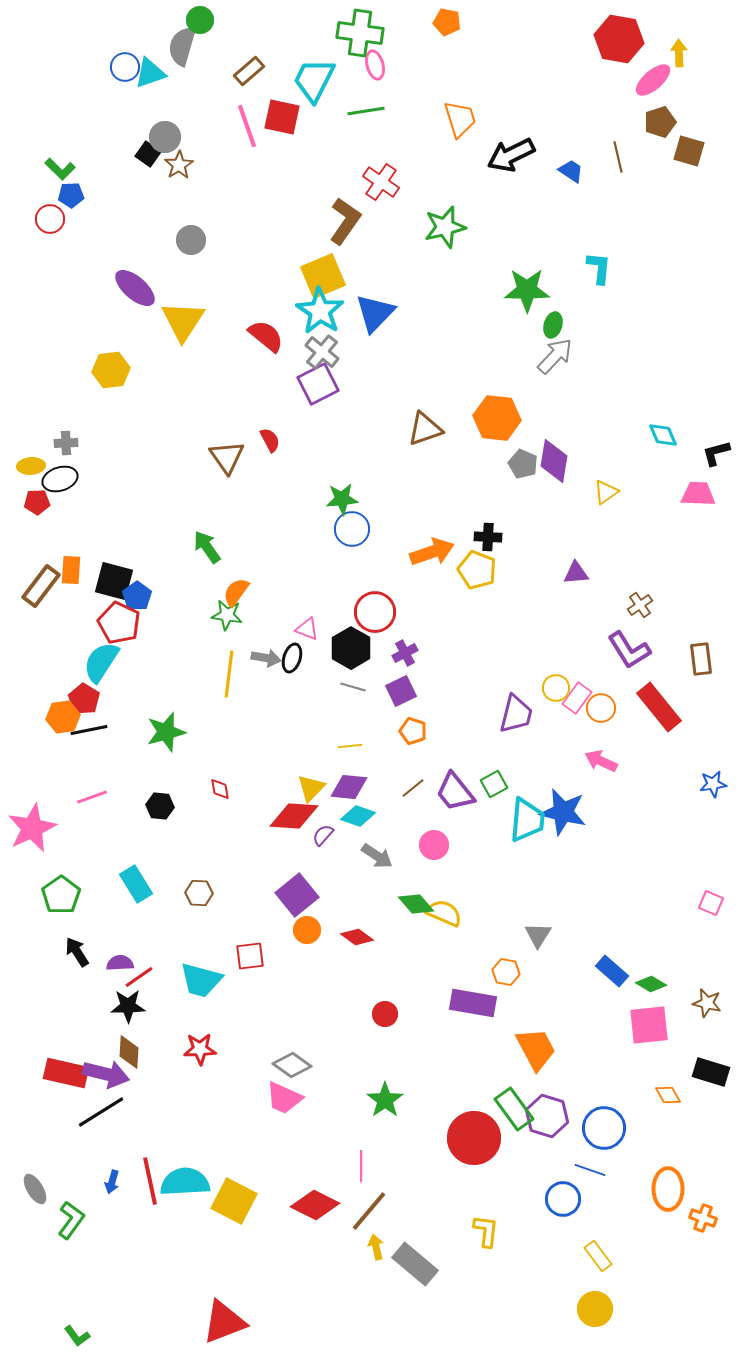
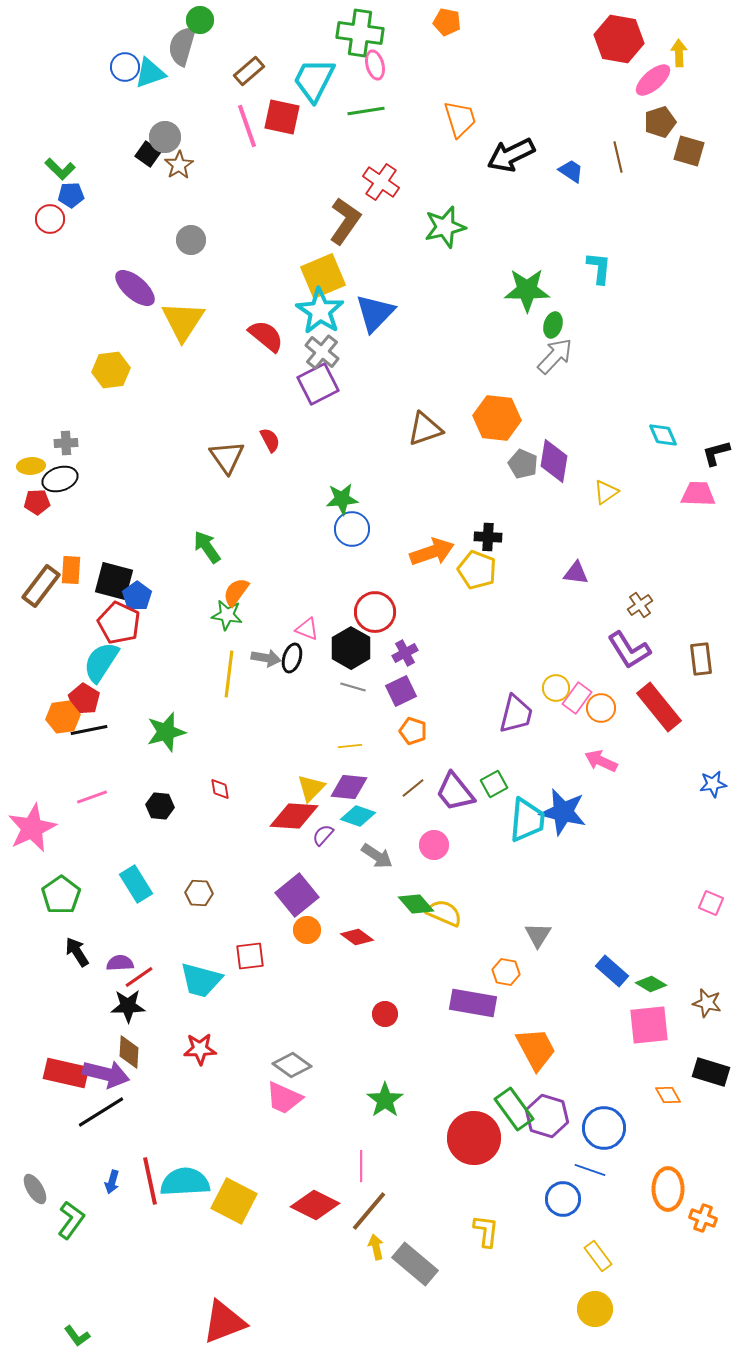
purple triangle at (576, 573): rotated 12 degrees clockwise
